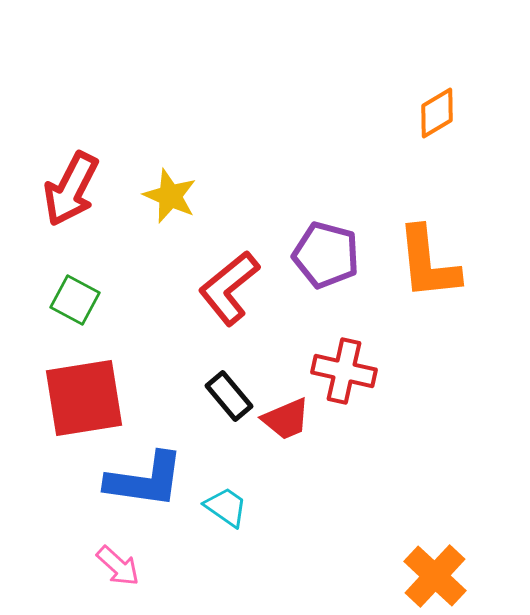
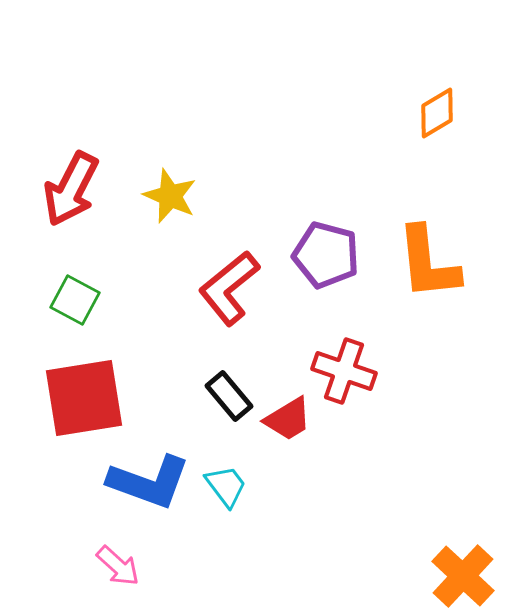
red cross: rotated 6 degrees clockwise
red trapezoid: moved 2 px right; rotated 8 degrees counterclockwise
blue L-shape: moved 4 px right, 2 px down; rotated 12 degrees clockwise
cyan trapezoid: moved 21 px up; rotated 18 degrees clockwise
orange cross: moved 28 px right
